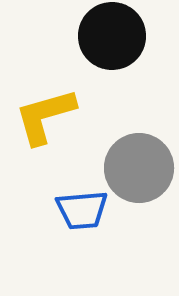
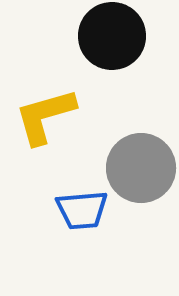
gray circle: moved 2 px right
